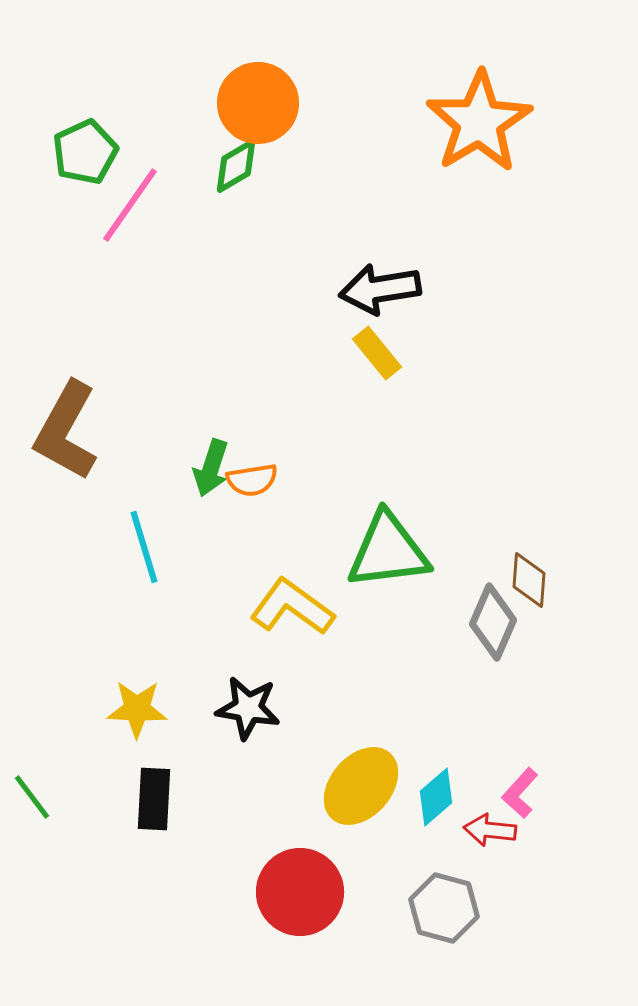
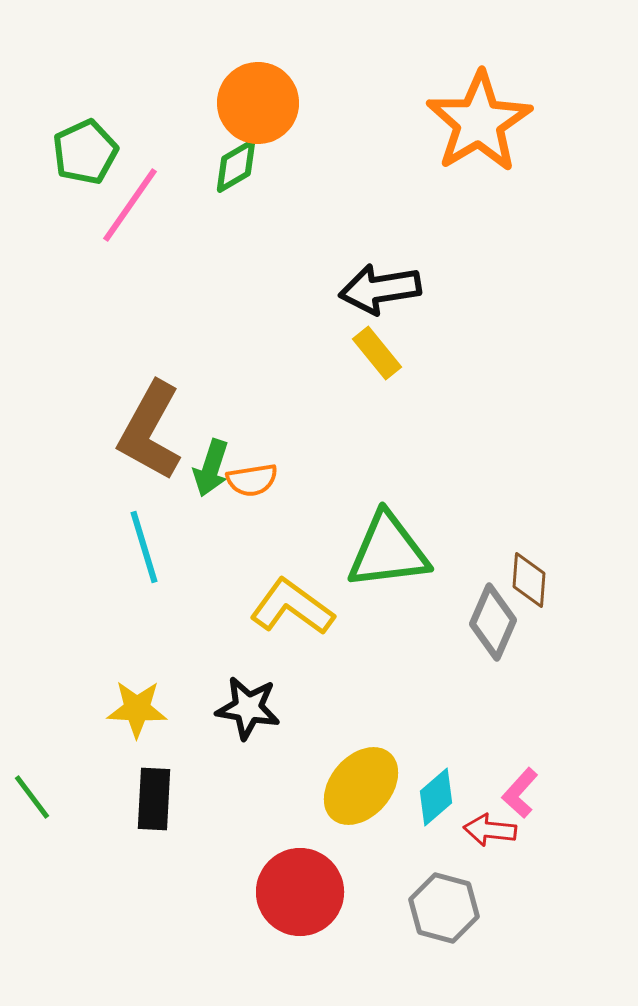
brown L-shape: moved 84 px right
